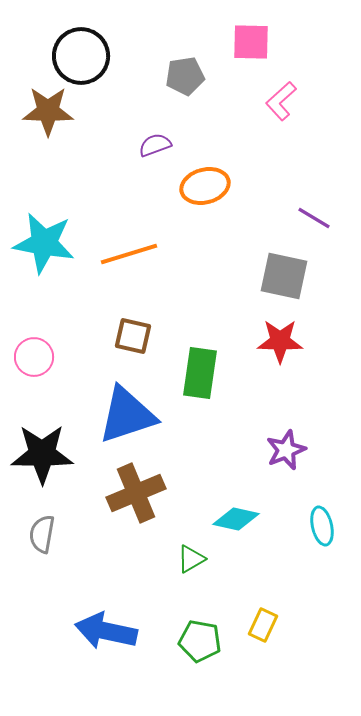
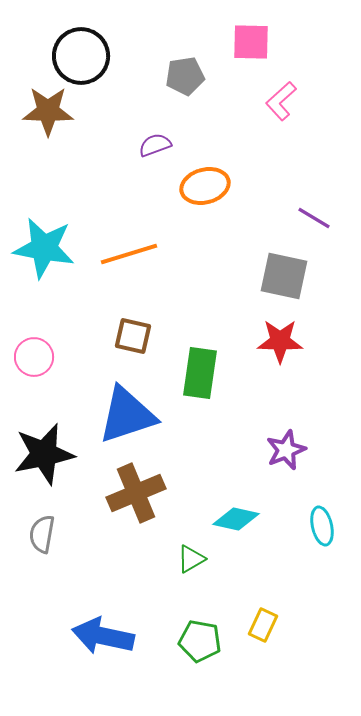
cyan star: moved 5 px down
black star: moved 2 px right; rotated 12 degrees counterclockwise
blue arrow: moved 3 px left, 5 px down
